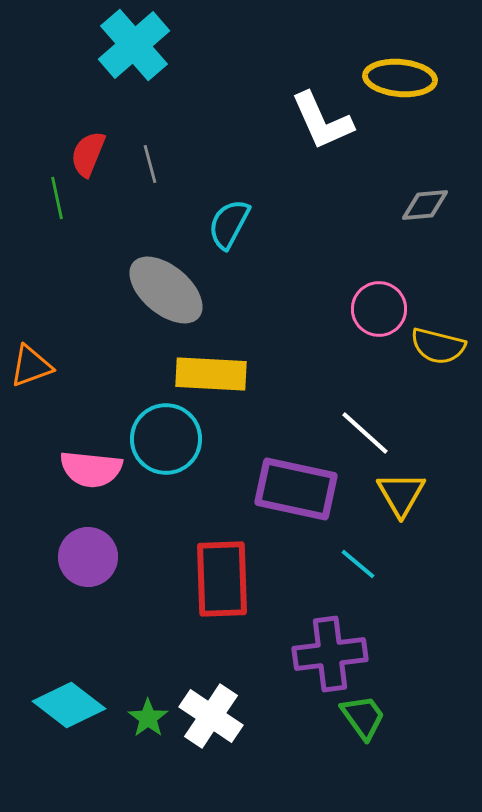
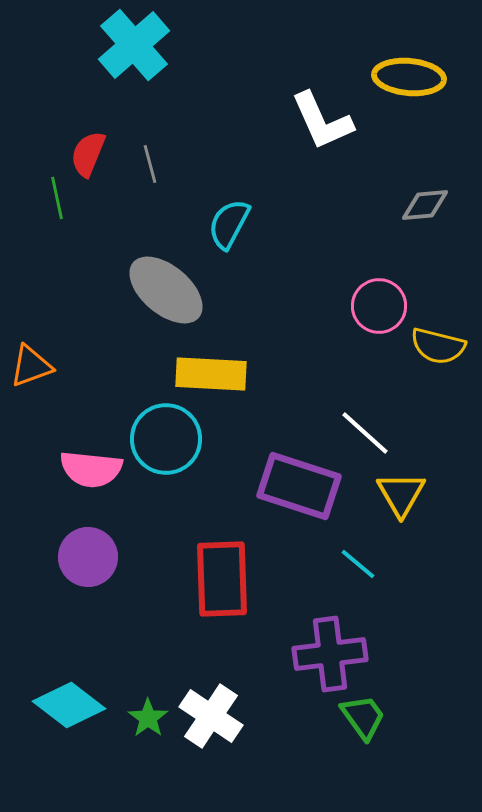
yellow ellipse: moved 9 px right, 1 px up
pink circle: moved 3 px up
purple rectangle: moved 3 px right, 3 px up; rotated 6 degrees clockwise
